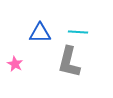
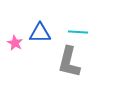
pink star: moved 21 px up
